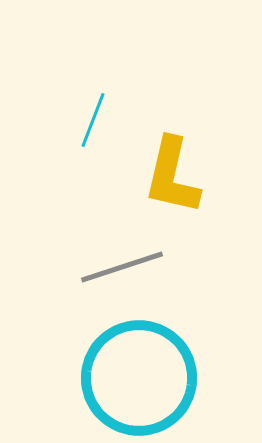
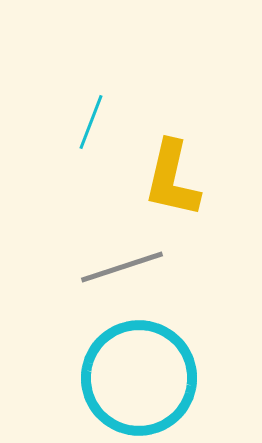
cyan line: moved 2 px left, 2 px down
yellow L-shape: moved 3 px down
